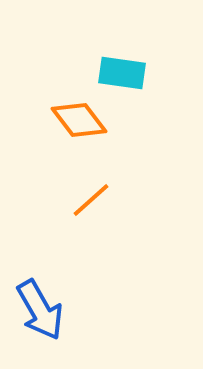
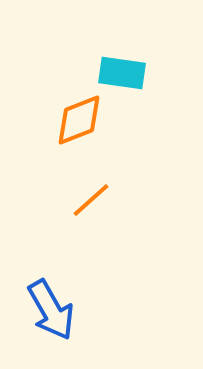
orange diamond: rotated 74 degrees counterclockwise
blue arrow: moved 11 px right
